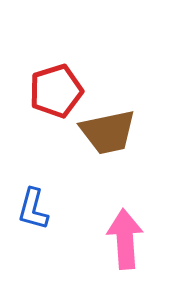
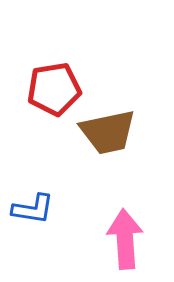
red pentagon: moved 2 px left, 2 px up; rotated 8 degrees clockwise
blue L-shape: rotated 96 degrees counterclockwise
